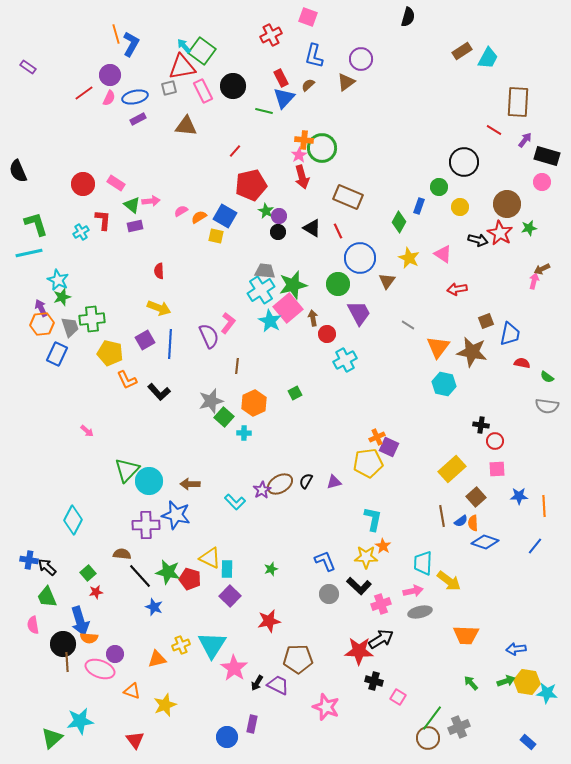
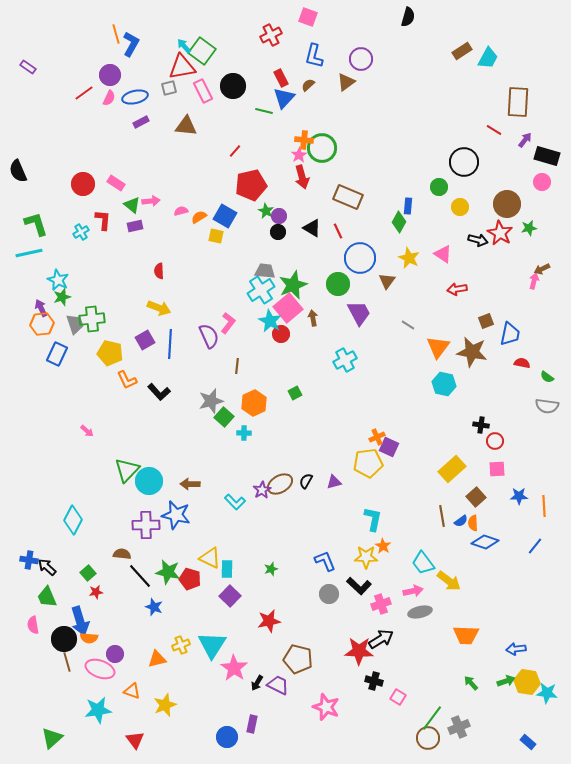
purple rectangle at (138, 119): moved 3 px right, 3 px down
blue rectangle at (419, 206): moved 11 px left; rotated 14 degrees counterclockwise
pink semicircle at (181, 211): rotated 16 degrees clockwise
green star at (293, 285): rotated 8 degrees counterclockwise
gray trapezoid at (70, 327): moved 5 px right, 3 px up
red circle at (327, 334): moved 46 px left
cyan trapezoid at (423, 563): rotated 40 degrees counterclockwise
black circle at (63, 644): moved 1 px right, 5 px up
brown pentagon at (298, 659): rotated 16 degrees clockwise
brown line at (67, 662): rotated 12 degrees counterclockwise
cyan star at (80, 721): moved 18 px right, 11 px up
